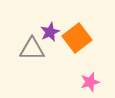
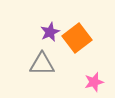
gray triangle: moved 10 px right, 15 px down
pink star: moved 4 px right
